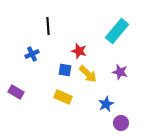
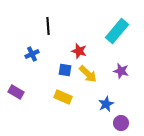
purple star: moved 1 px right, 1 px up
